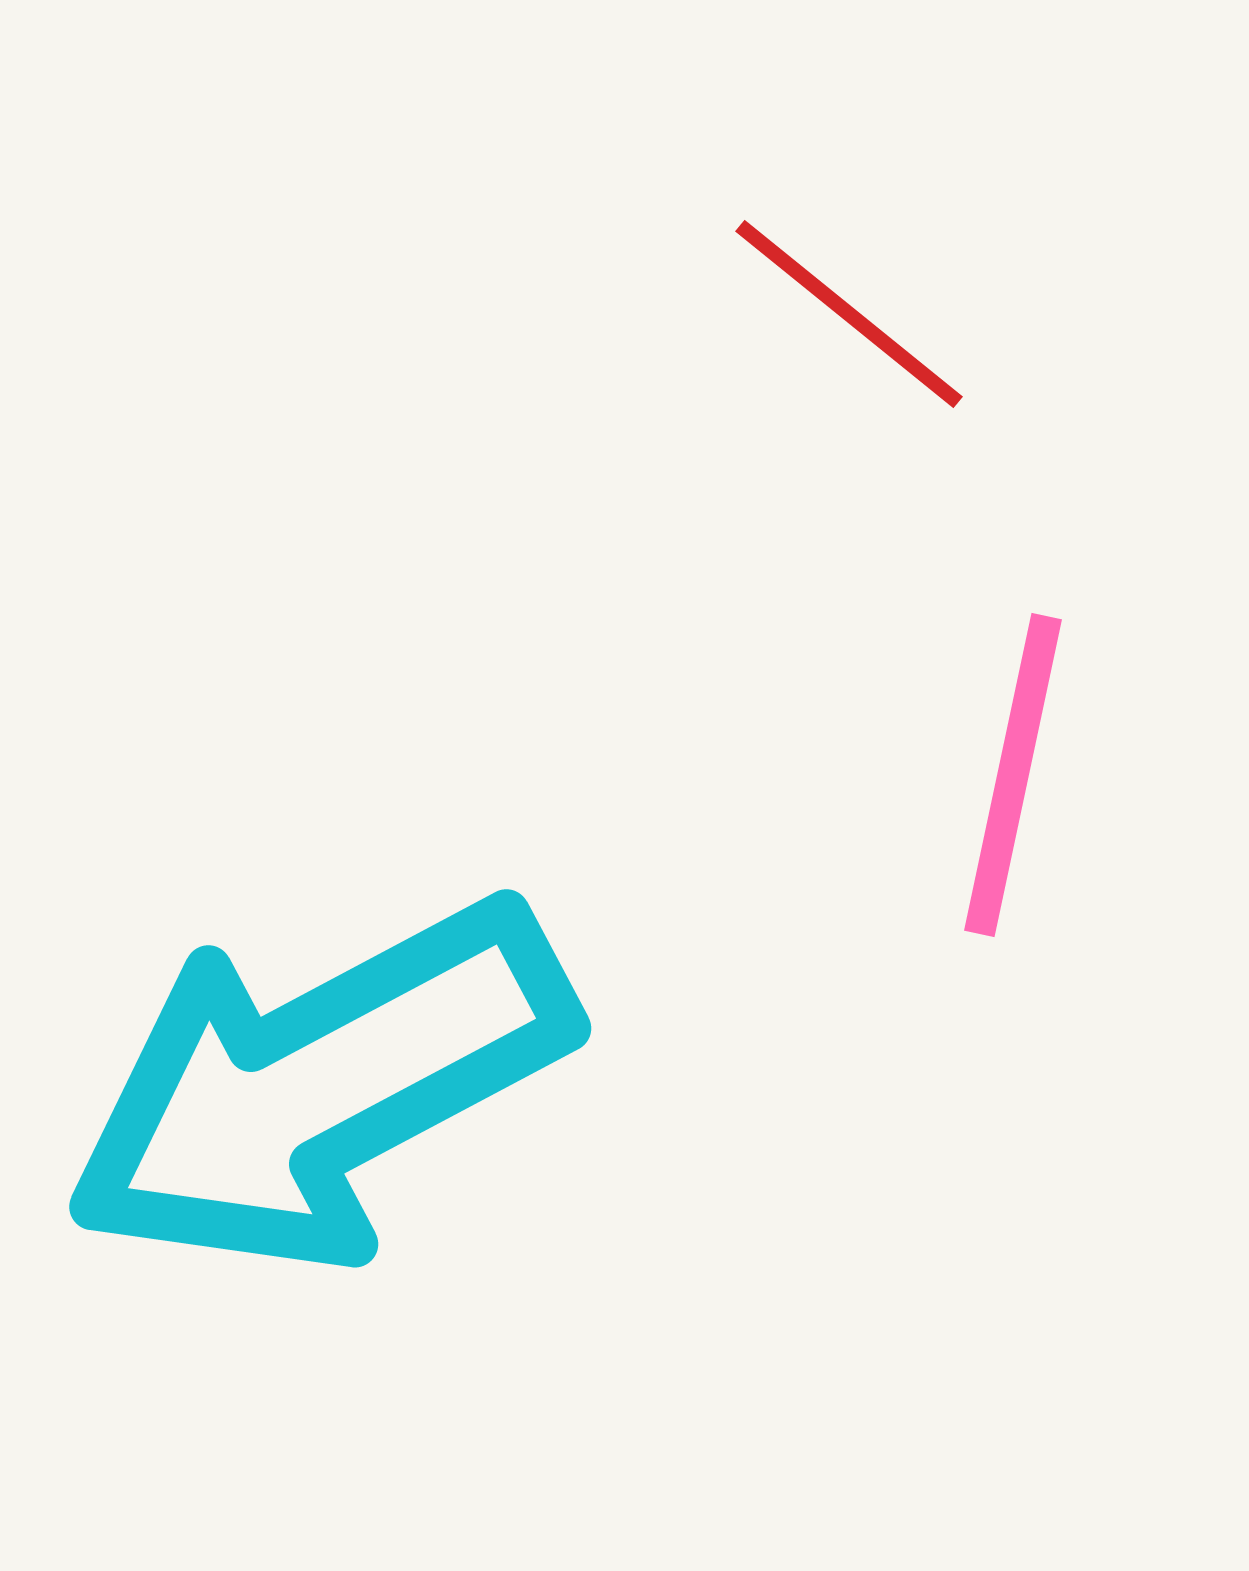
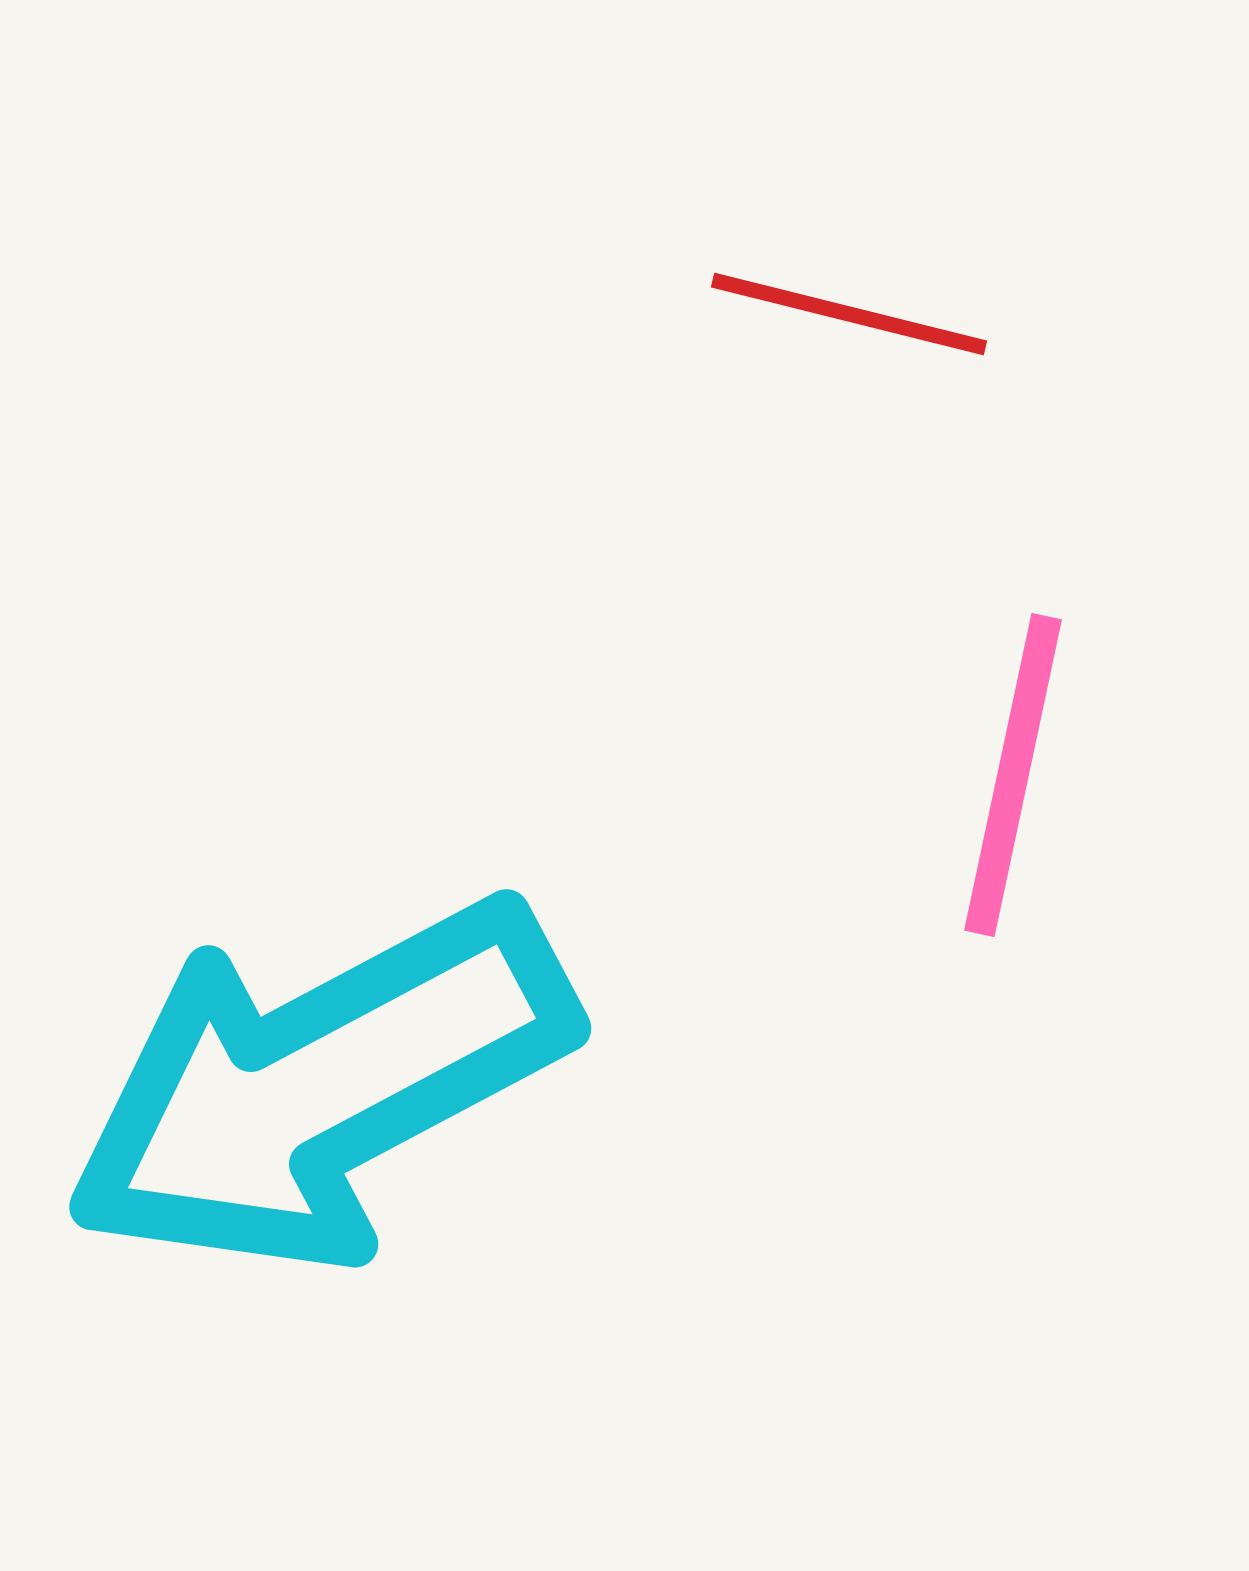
red line: rotated 25 degrees counterclockwise
